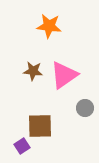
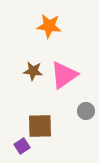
gray circle: moved 1 px right, 3 px down
